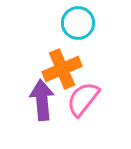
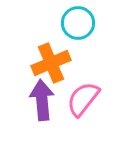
orange cross: moved 11 px left, 6 px up
